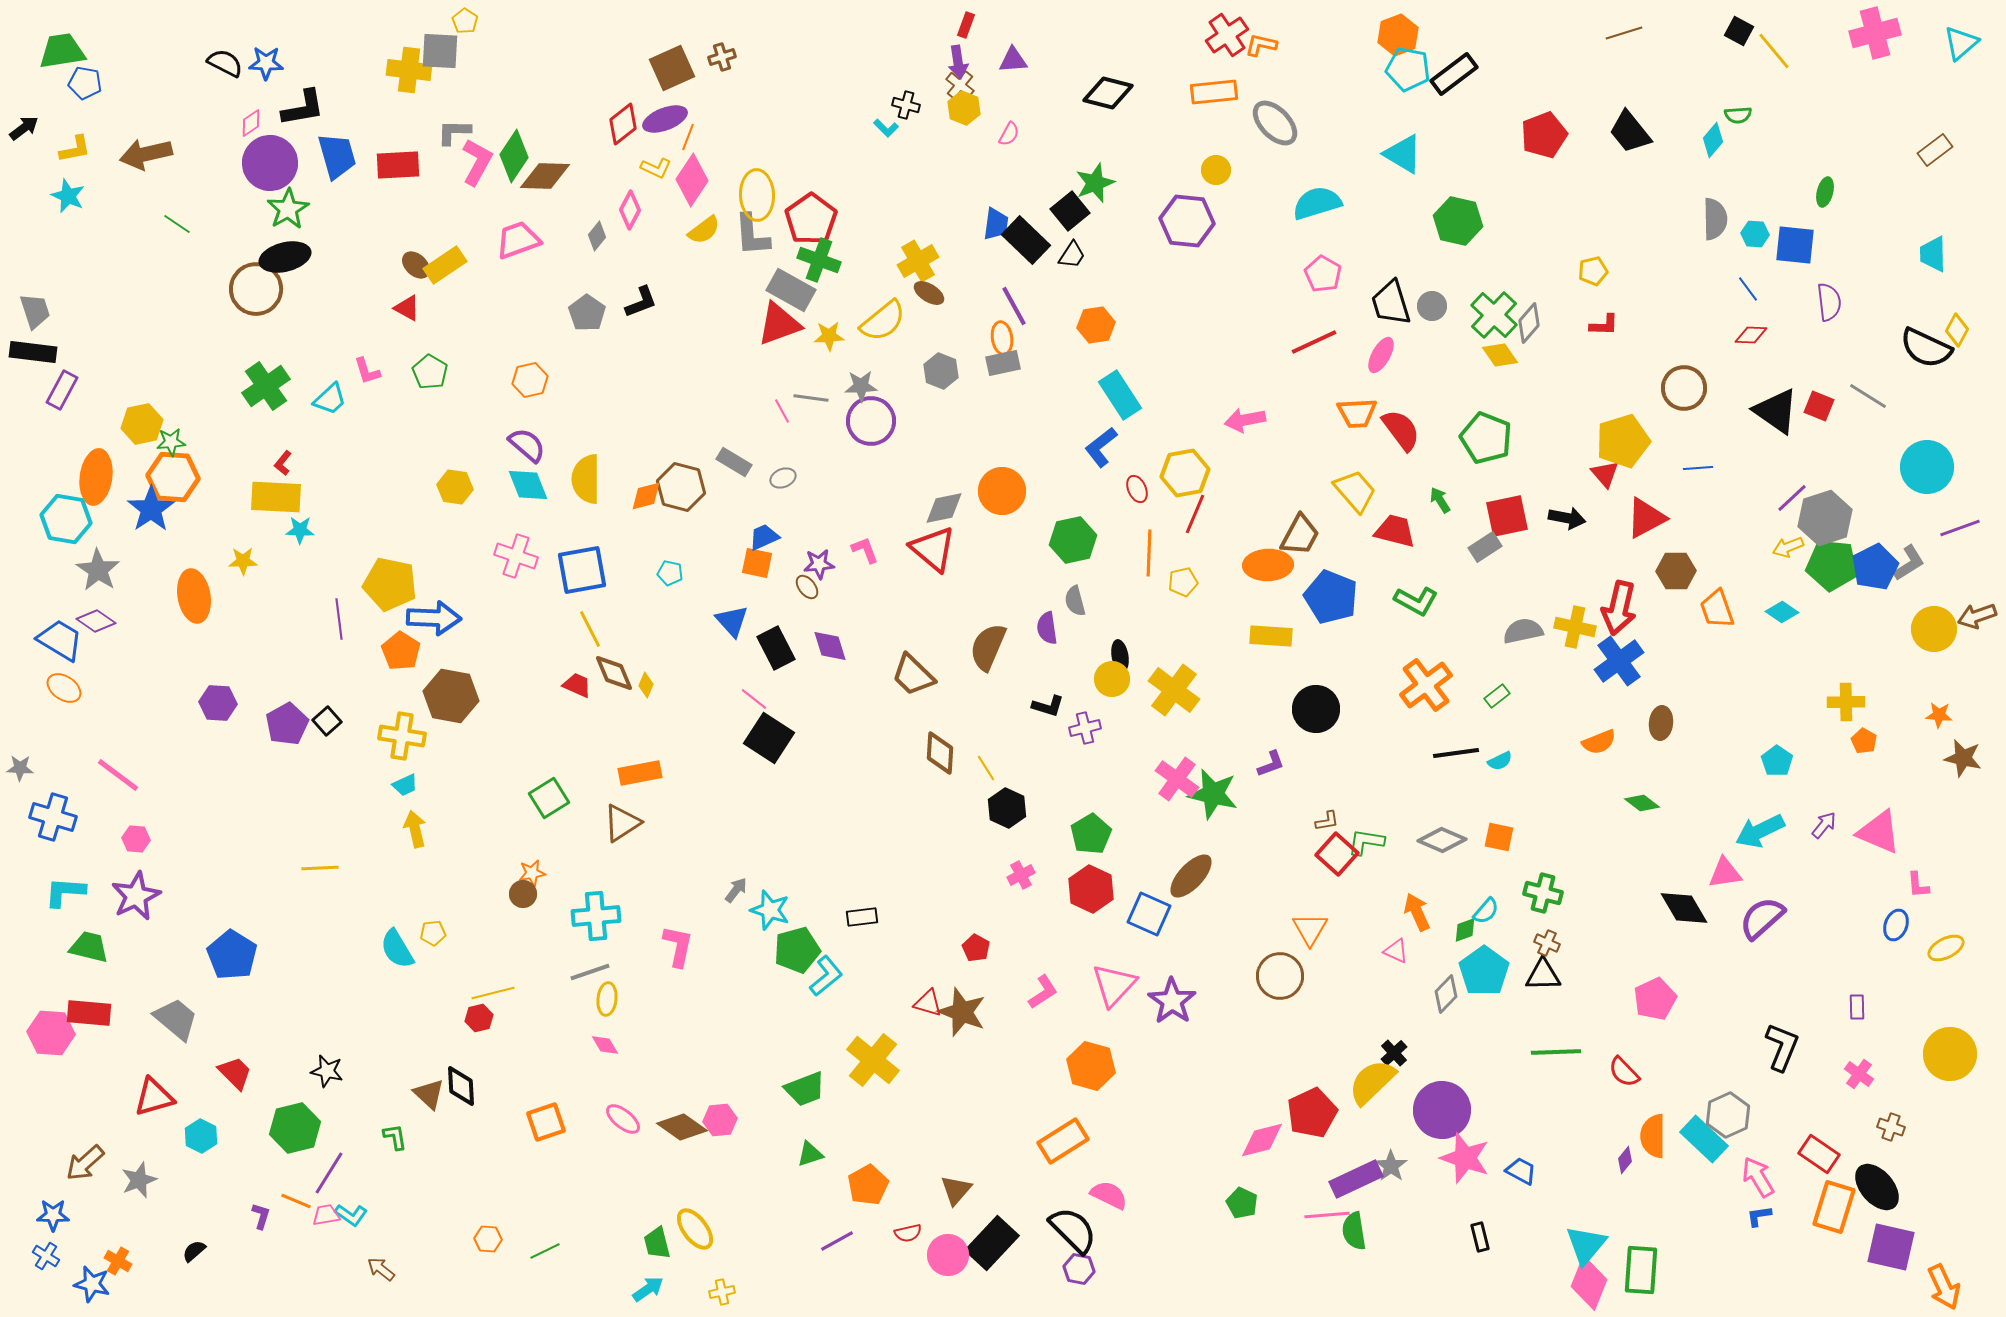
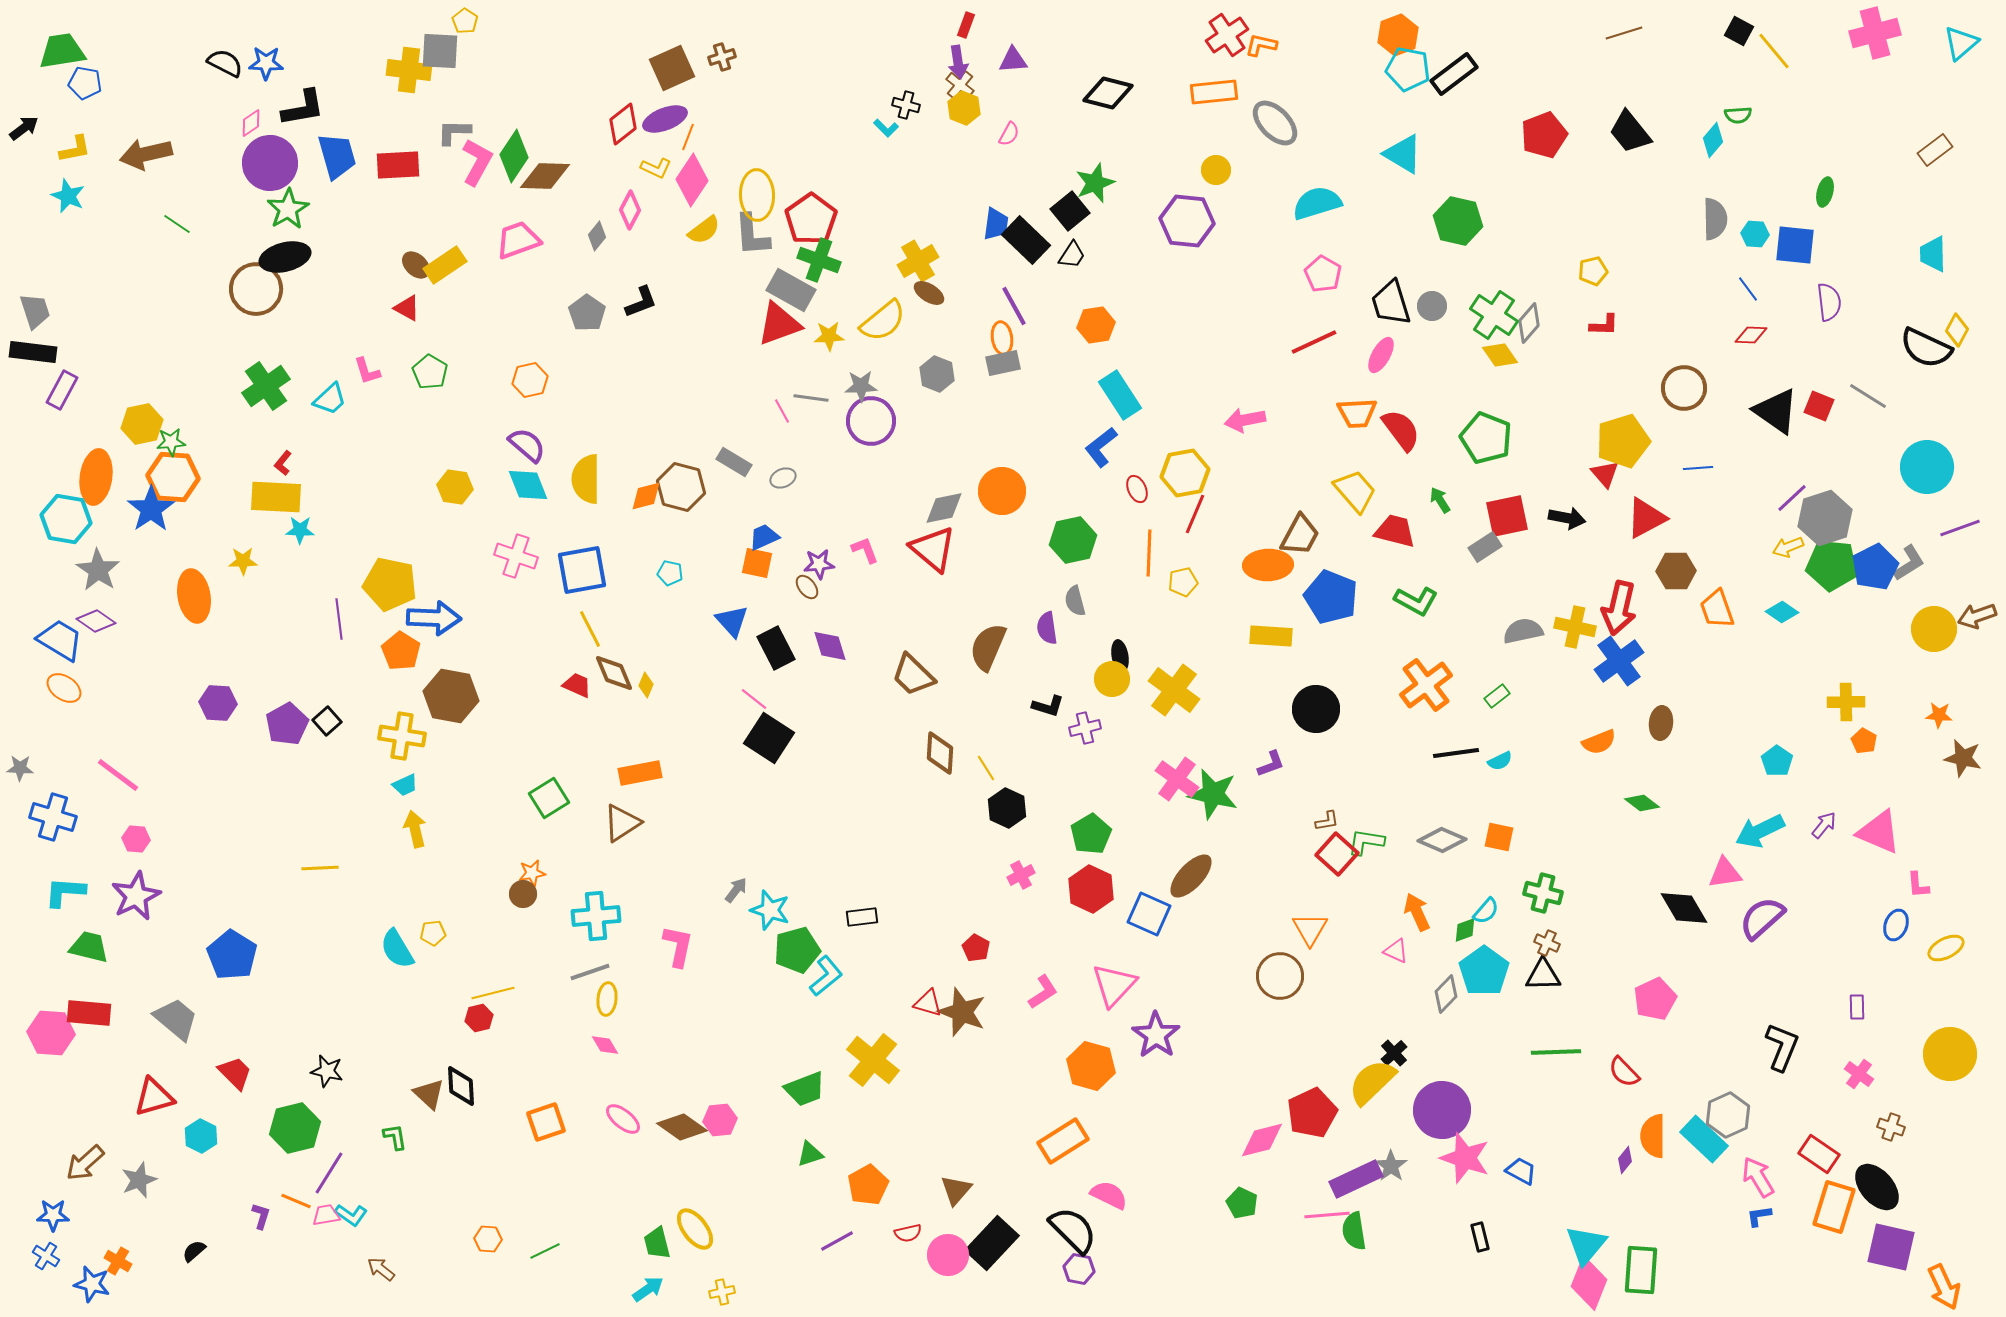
green cross at (1494, 315): rotated 9 degrees counterclockwise
gray hexagon at (941, 371): moved 4 px left, 3 px down
purple star at (1172, 1001): moved 16 px left, 34 px down
